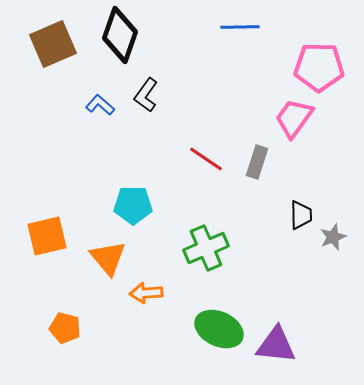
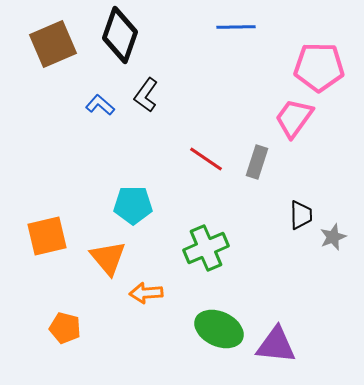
blue line: moved 4 px left
